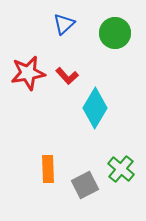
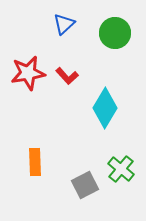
cyan diamond: moved 10 px right
orange rectangle: moved 13 px left, 7 px up
